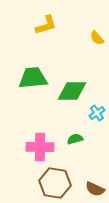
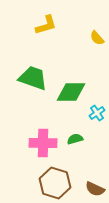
green trapezoid: rotated 24 degrees clockwise
green diamond: moved 1 px left, 1 px down
pink cross: moved 3 px right, 4 px up
brown hexagon: rotated 8 degrees clockwise
